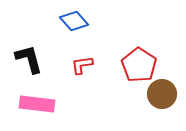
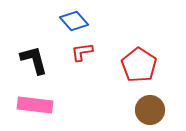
black L-shape: moved 5 px right, 1 px down
red L-shape: moved 13 px up
brown circle: moved 12 px left, 16 px down
pink rectangle: moved 2 px left, 1 px down
